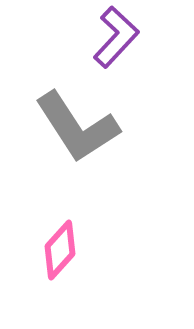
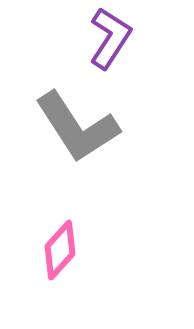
purple L-shape: moved 6 px left, 1 px down; rotated 10 degrees counterclockwise
